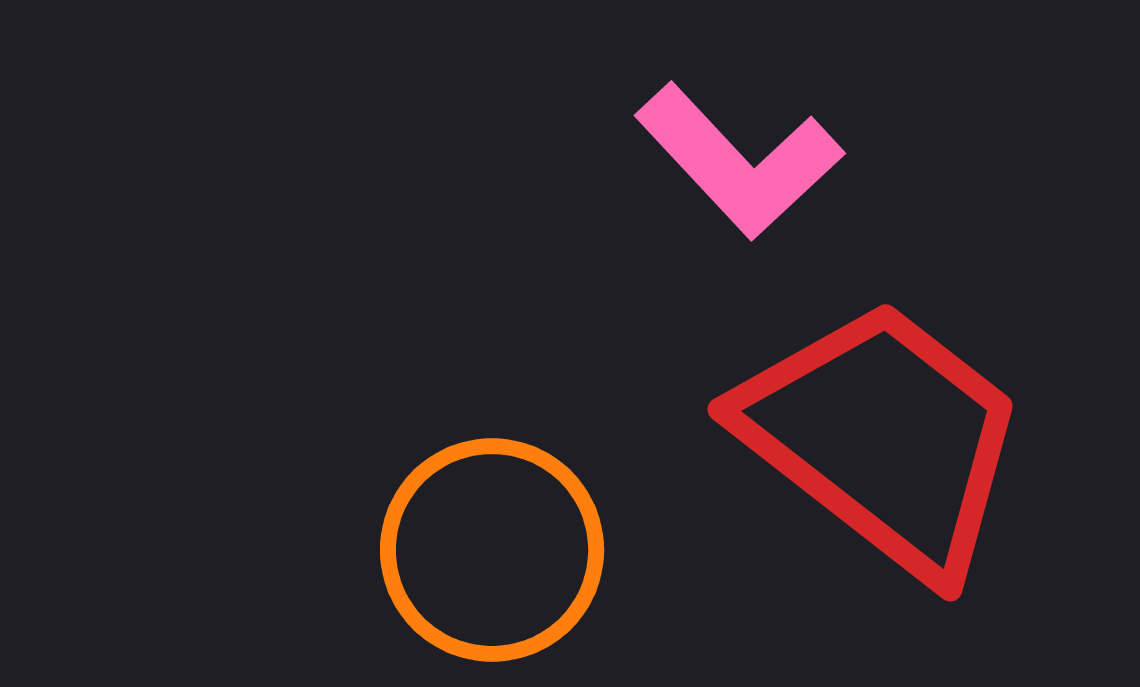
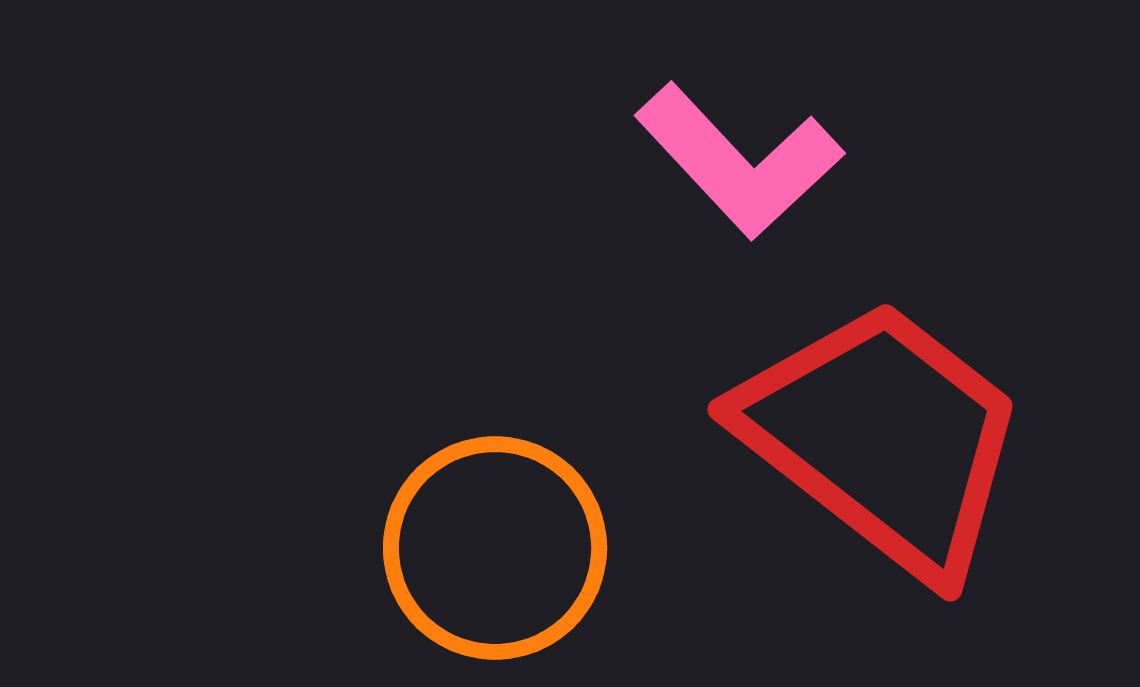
orange circle: moved 3 px right, 2 px up
